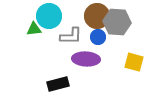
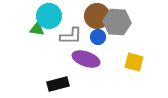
green triangle: moved 3 px right; rotated 14 degrees clockwise
purple ellipse: rotated 16 degrees clockwise
